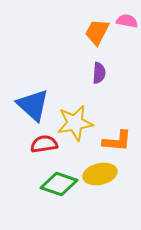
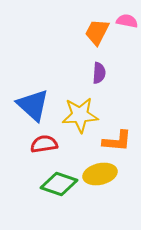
yellow star: moved 5 px right, 8 px up; rotated 6 degrees clockwise
